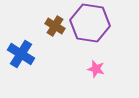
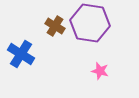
pink star: moved 4 px right, 2 px down
